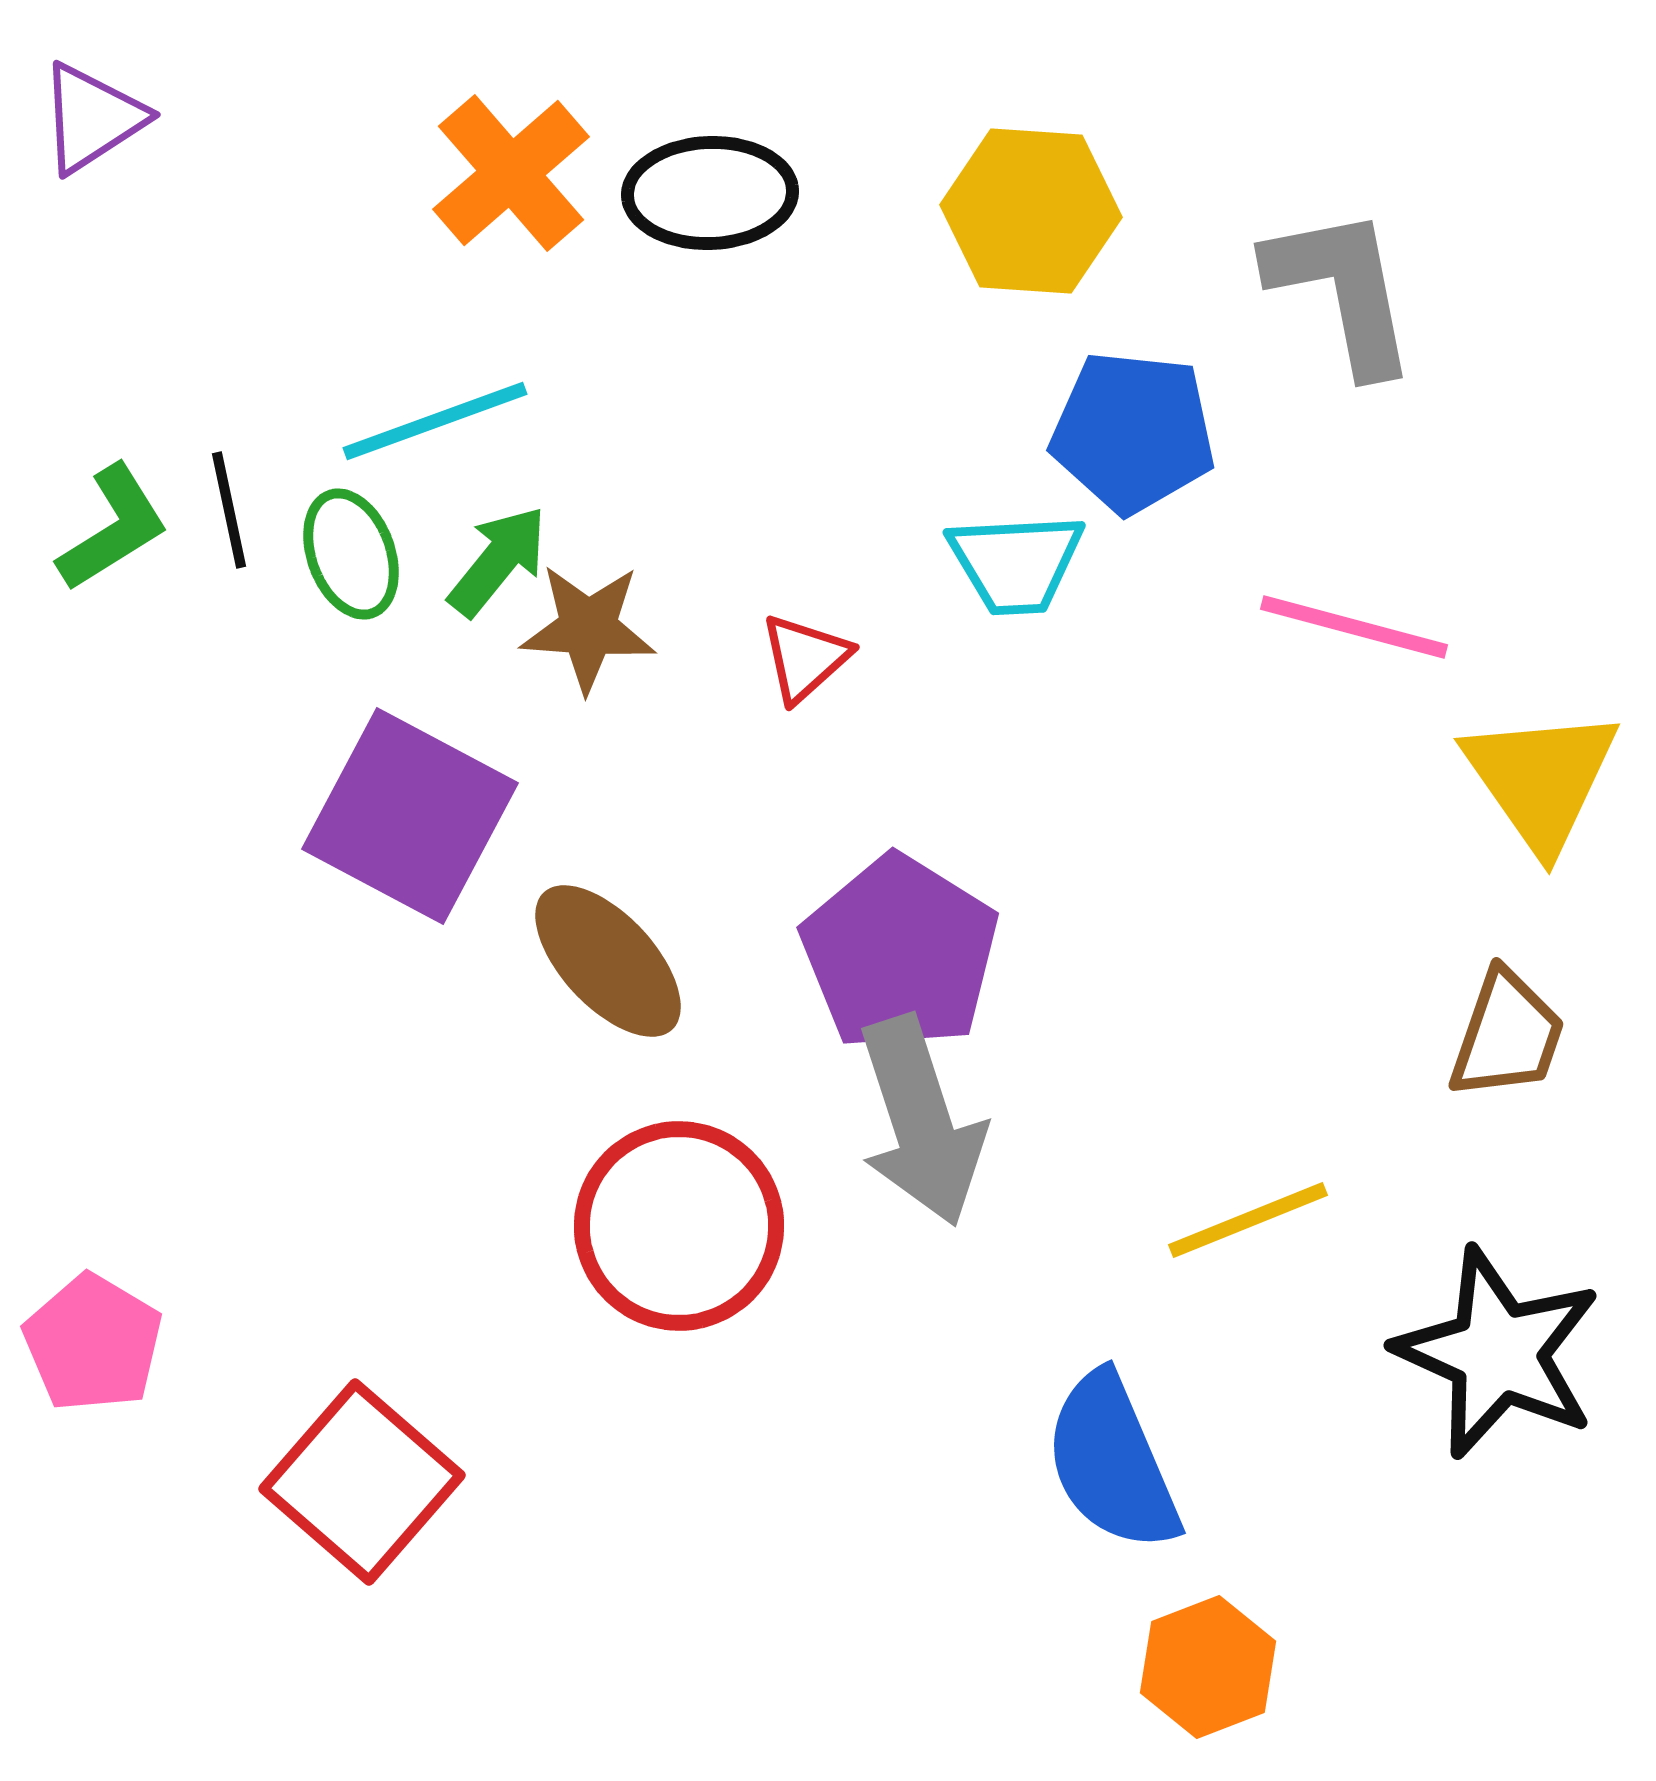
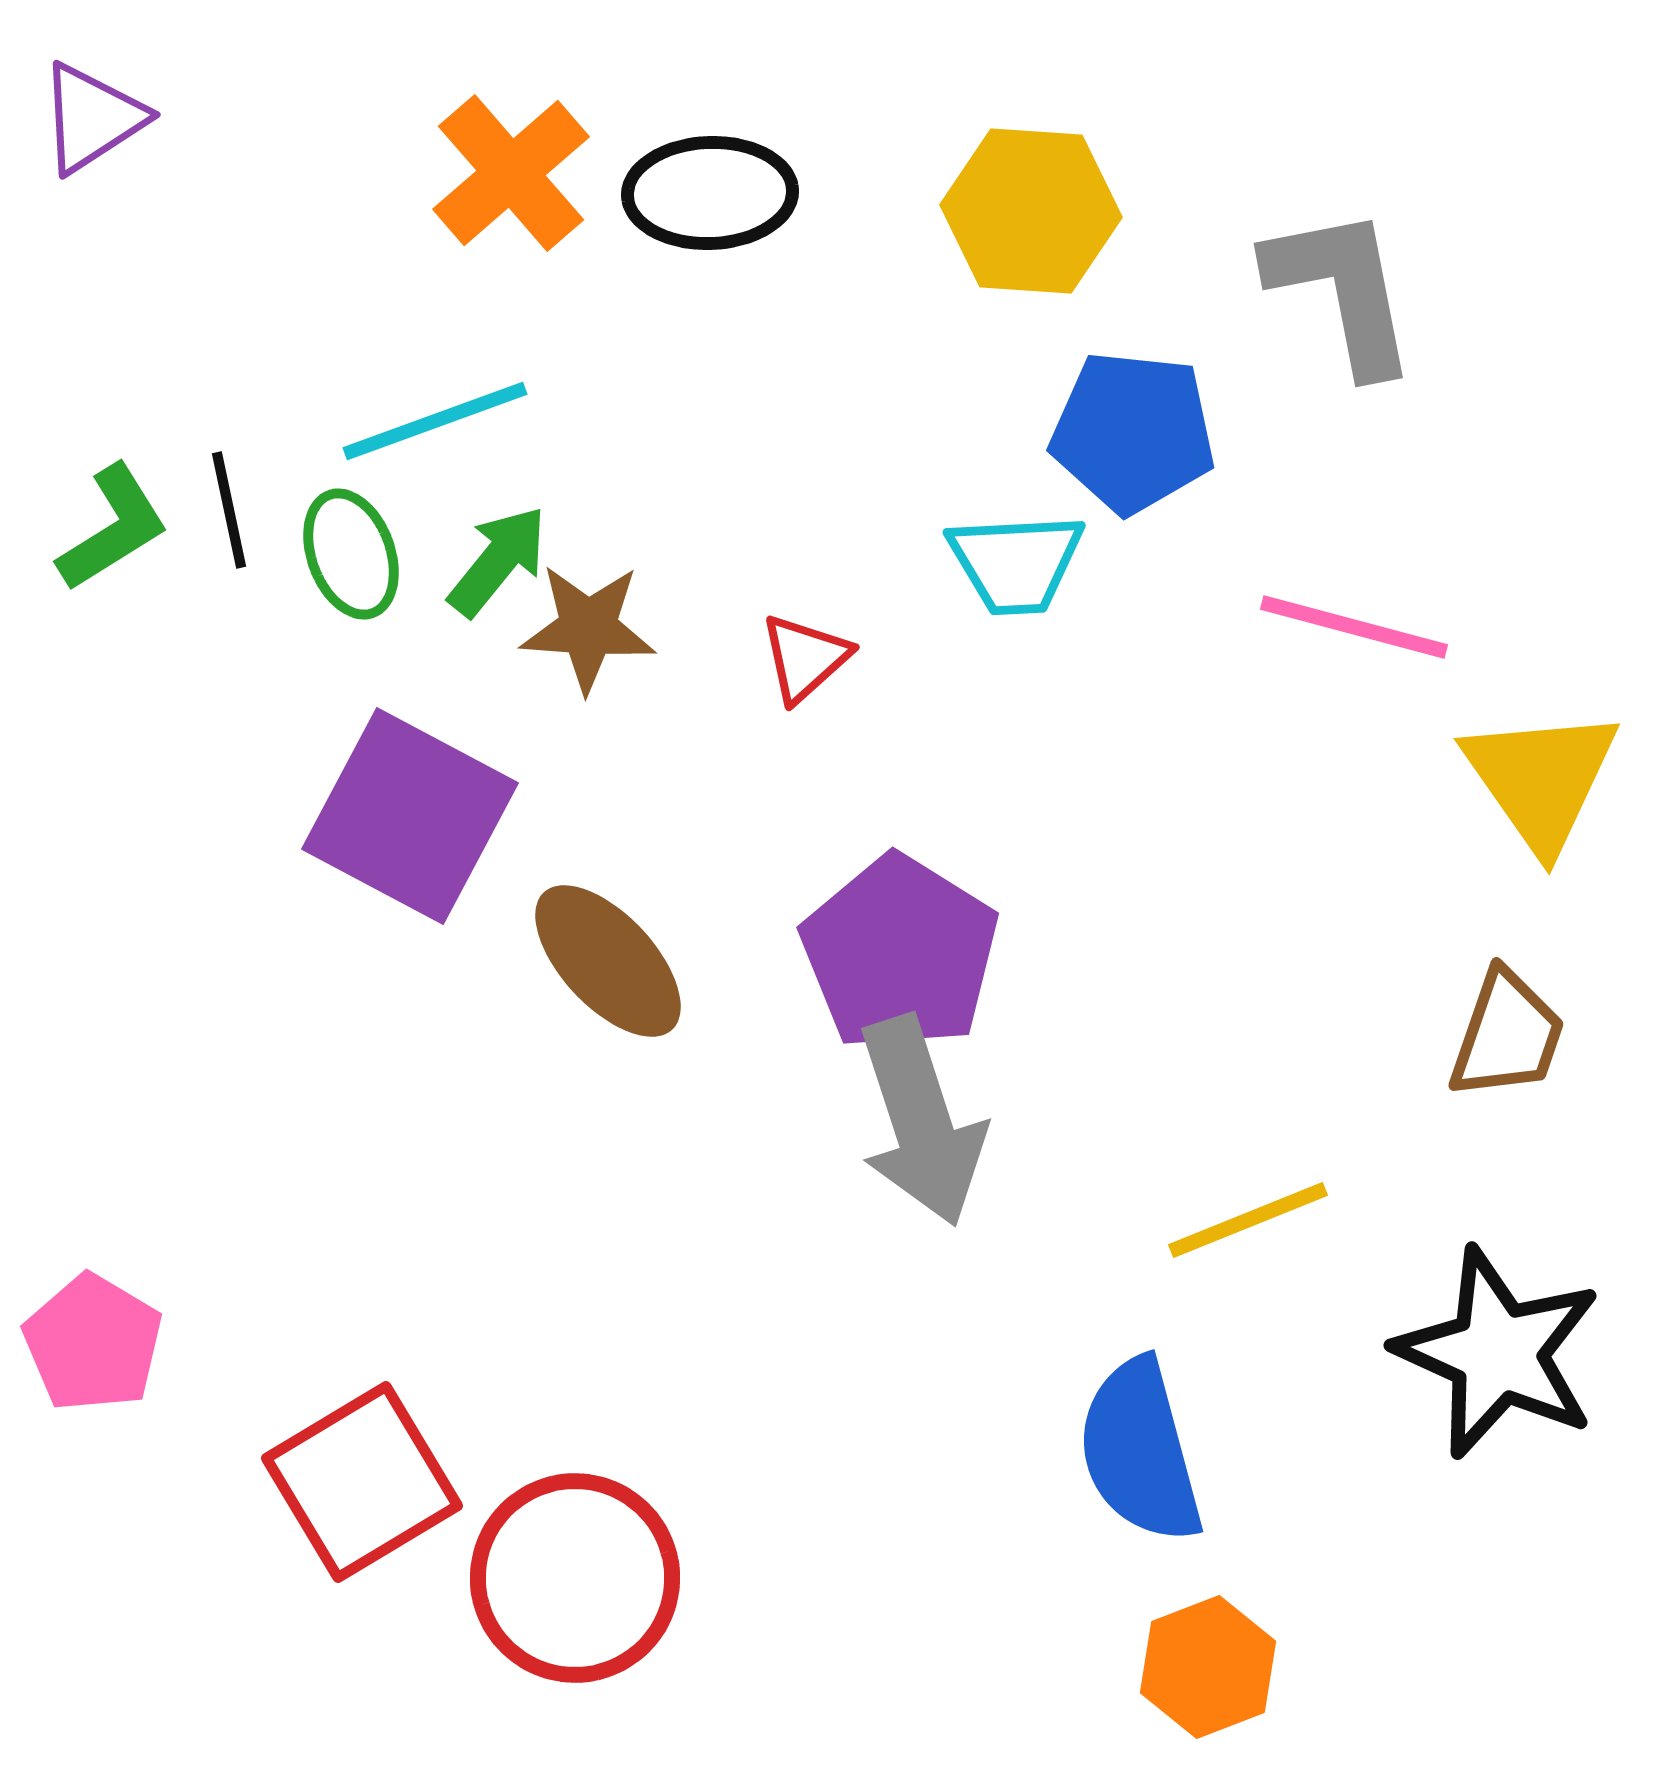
red circle: moved 104 px left, 352 px down
blue semicircle: moved 28 px right, 11 px up; rotated 8 degrees clockwise
red square: rotated 18 degrees clockwise
